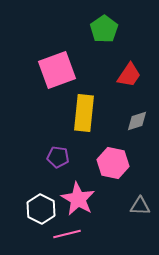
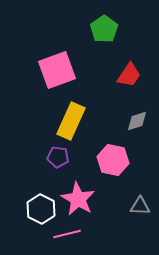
yellow rectangle: moved 13 px left, 8 px down; rotated 18 degrees clockwise
pink hexagon: moved 3 px up
